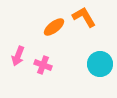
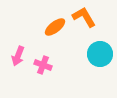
orange ellipse: moved 1 px right
cyan circle: moved 10 px up
